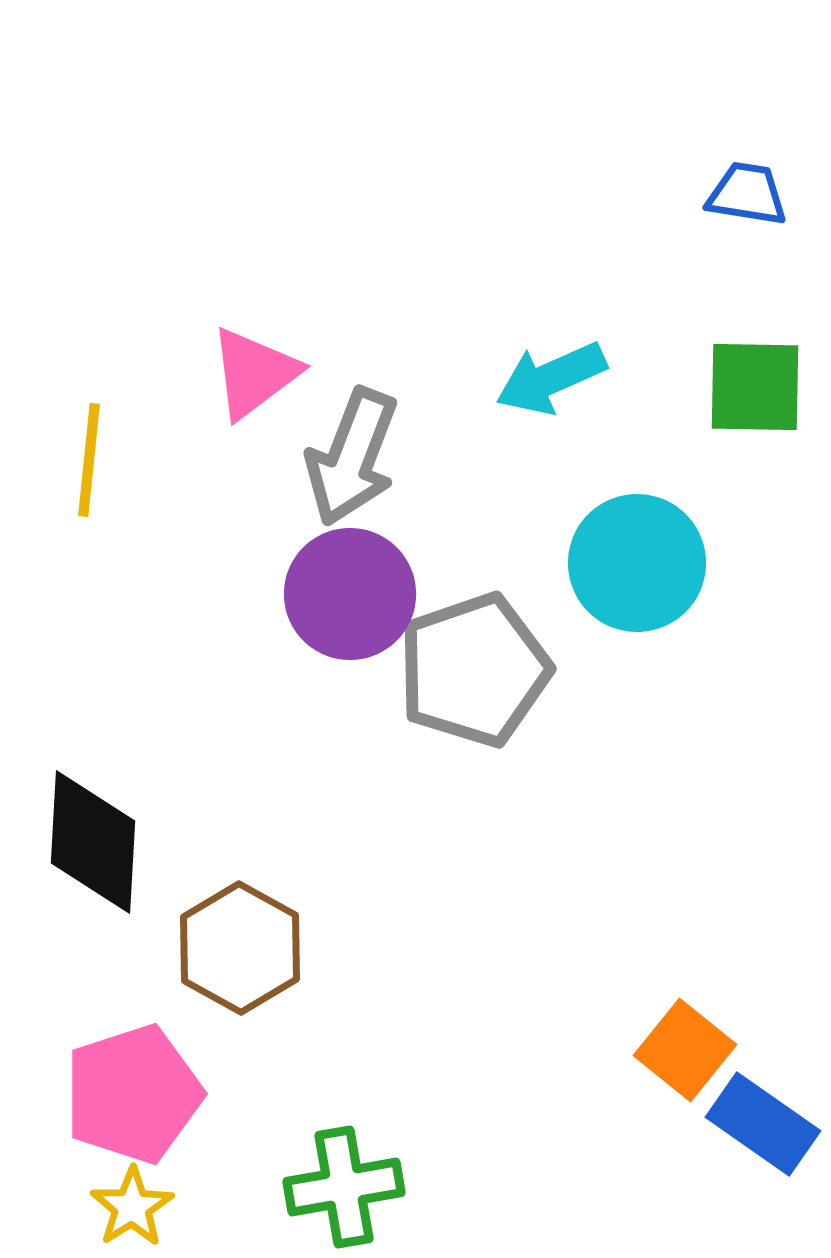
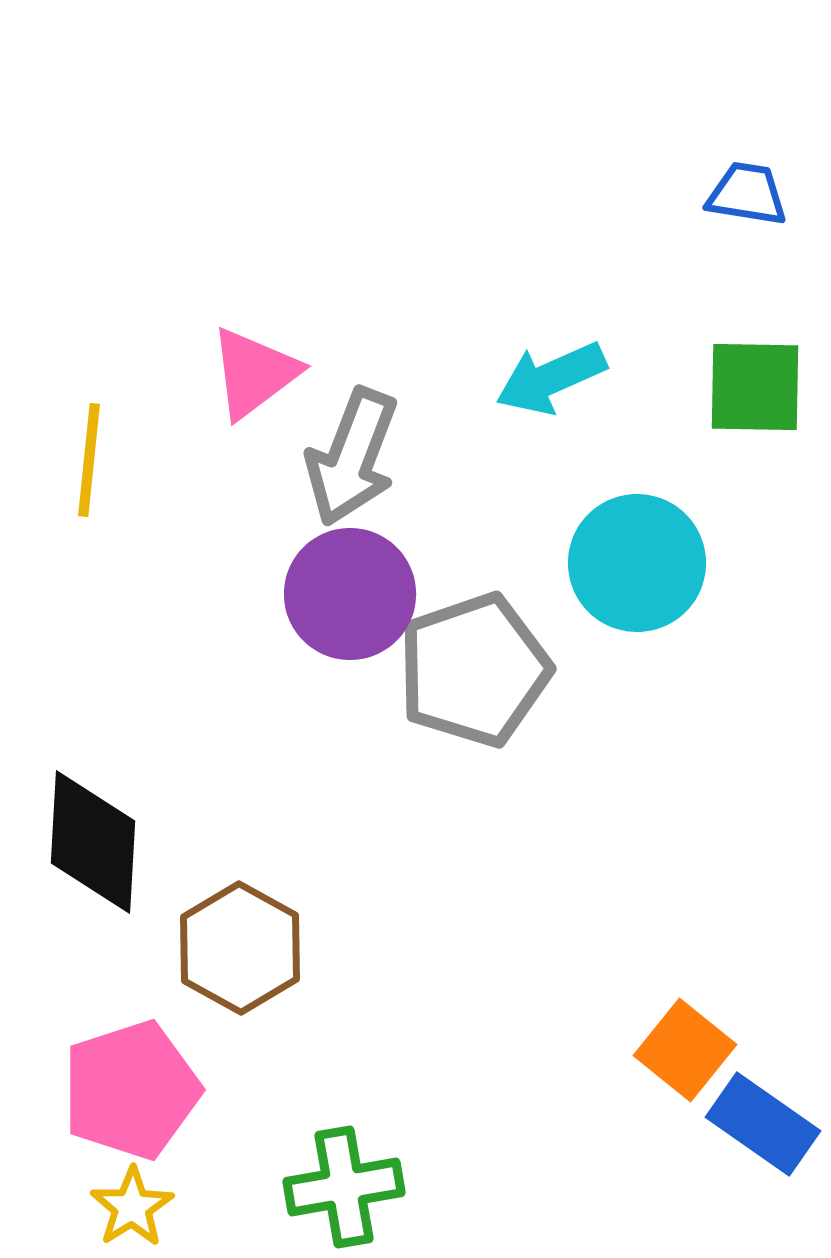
pink pentagon: moved 2 px left, 4 px up
